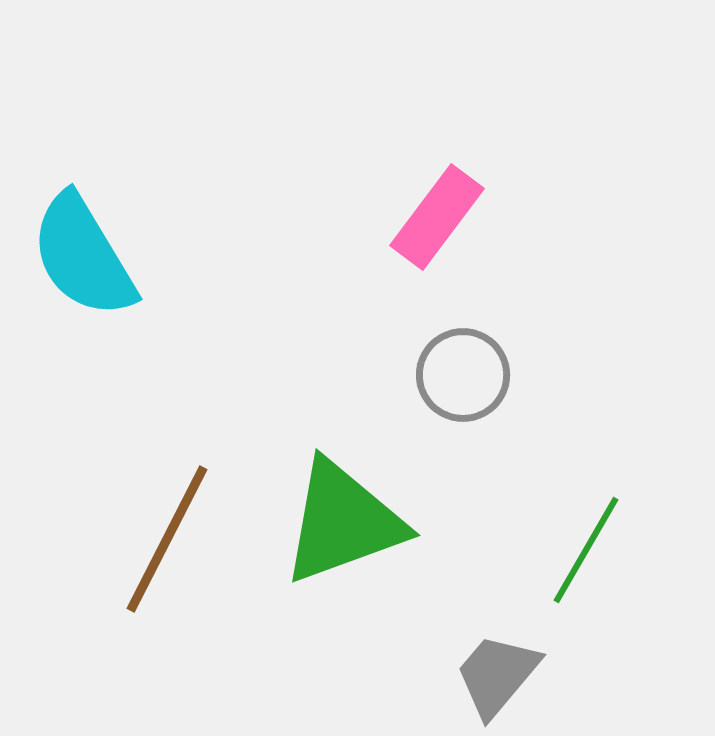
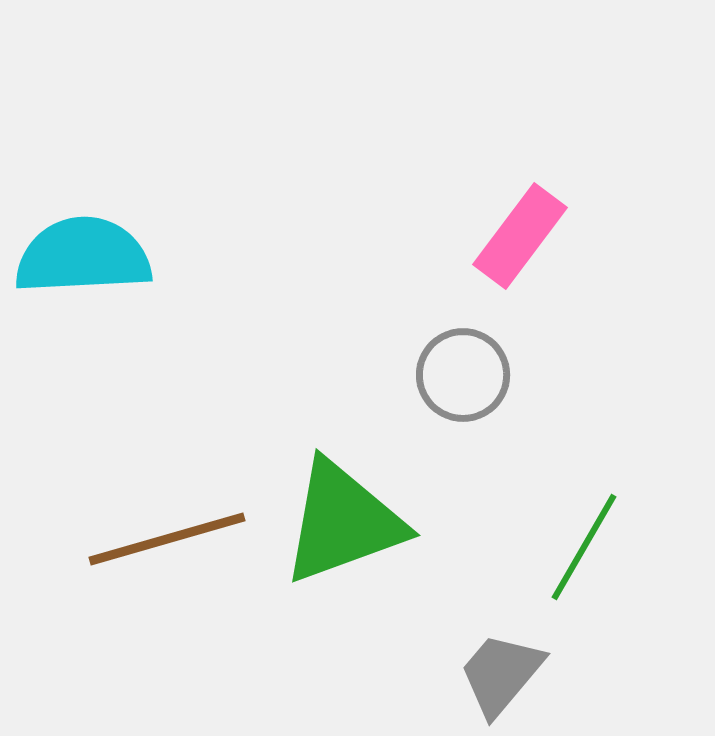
pink rectangle: moved 83 px right, 19 px down
cyan semicircle: rotated 118 degrees clockwise
brown line: rotated 47 degrees clockwise
green line: moved 2 px left, 3 px up
gray trapezoid: moved 4 px right, 1 px up
